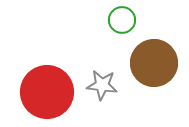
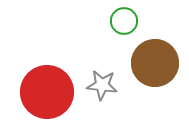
green circle: moved 2 px right, 1 px down
brown circle: moved 1 px right
